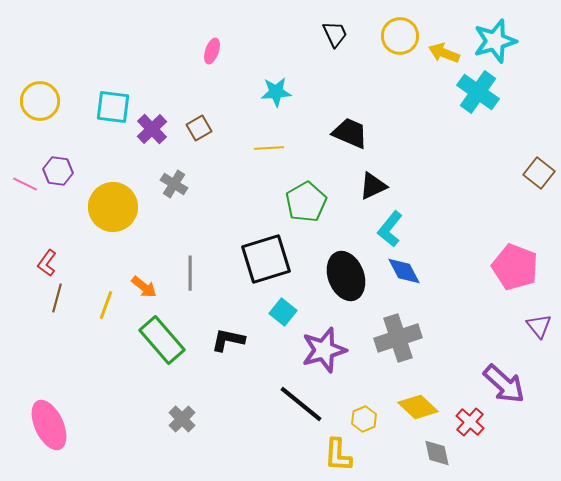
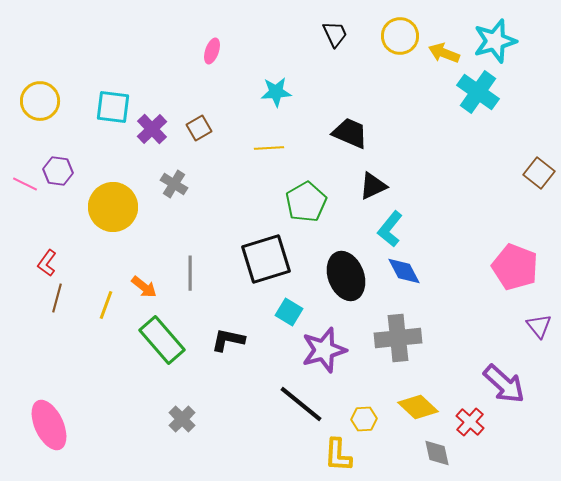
cyan square at (283, 312): moved 6 px right; rotated 8 degrees counterclockwise
gray cross at (398, 338): rotated 12 degrees clockwise
yellow hexagon at (364, 419): rotated 20 degrees clockwise
